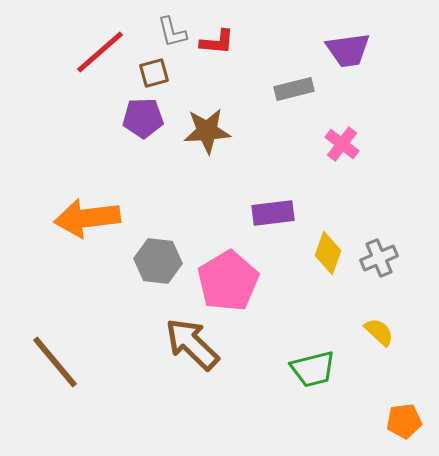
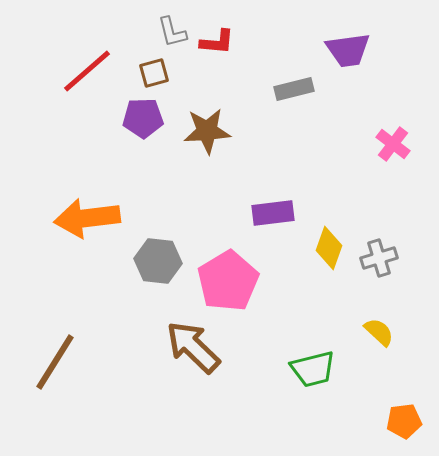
red line: moved 13 px left, 19 px down
pink cross: moved 51 px right
yellow diamond: moved 1 px right, 5 px up
gray cross: rotated 6 degrees clockwise
brown arrow: moved 1 px right, 3 px down
brown line: rotated 72 degrees clockwise
